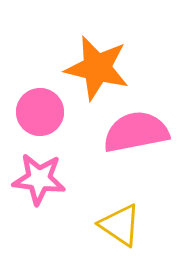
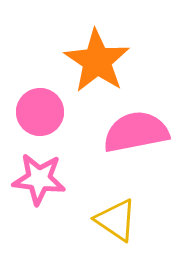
orange star: moved 7 px up; rotated 20 degrees clockwise
yellow triangle: moved 4 px left, 5 px up
